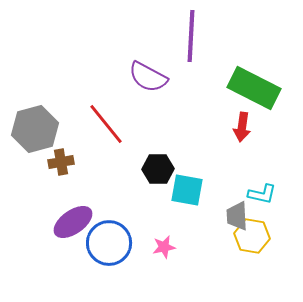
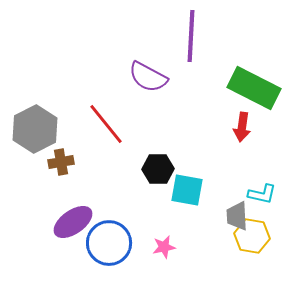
gray hexagon: rotated 12 degrees counterclockwise
